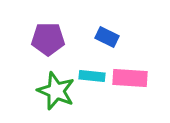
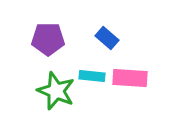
blue rectangle: moved 1 px down; rotated 15 degrees clockwise
